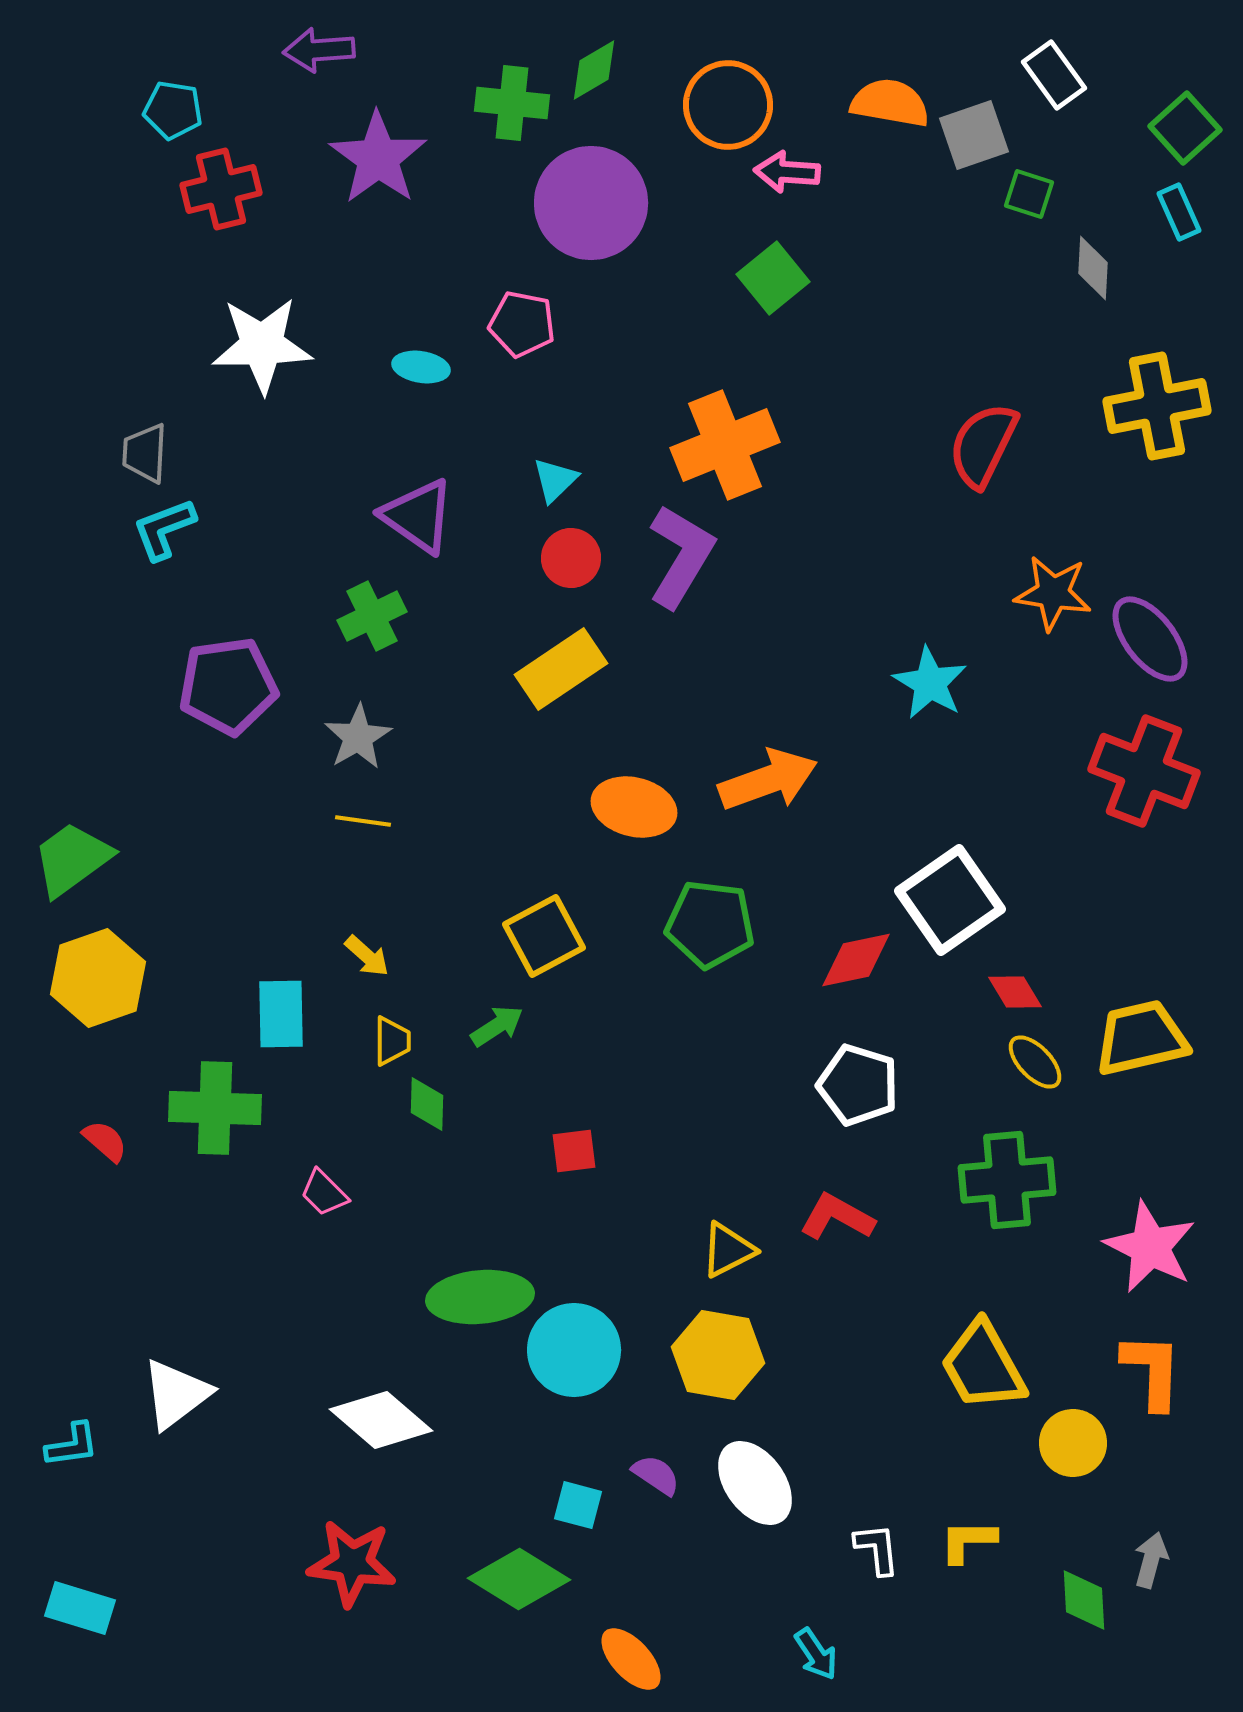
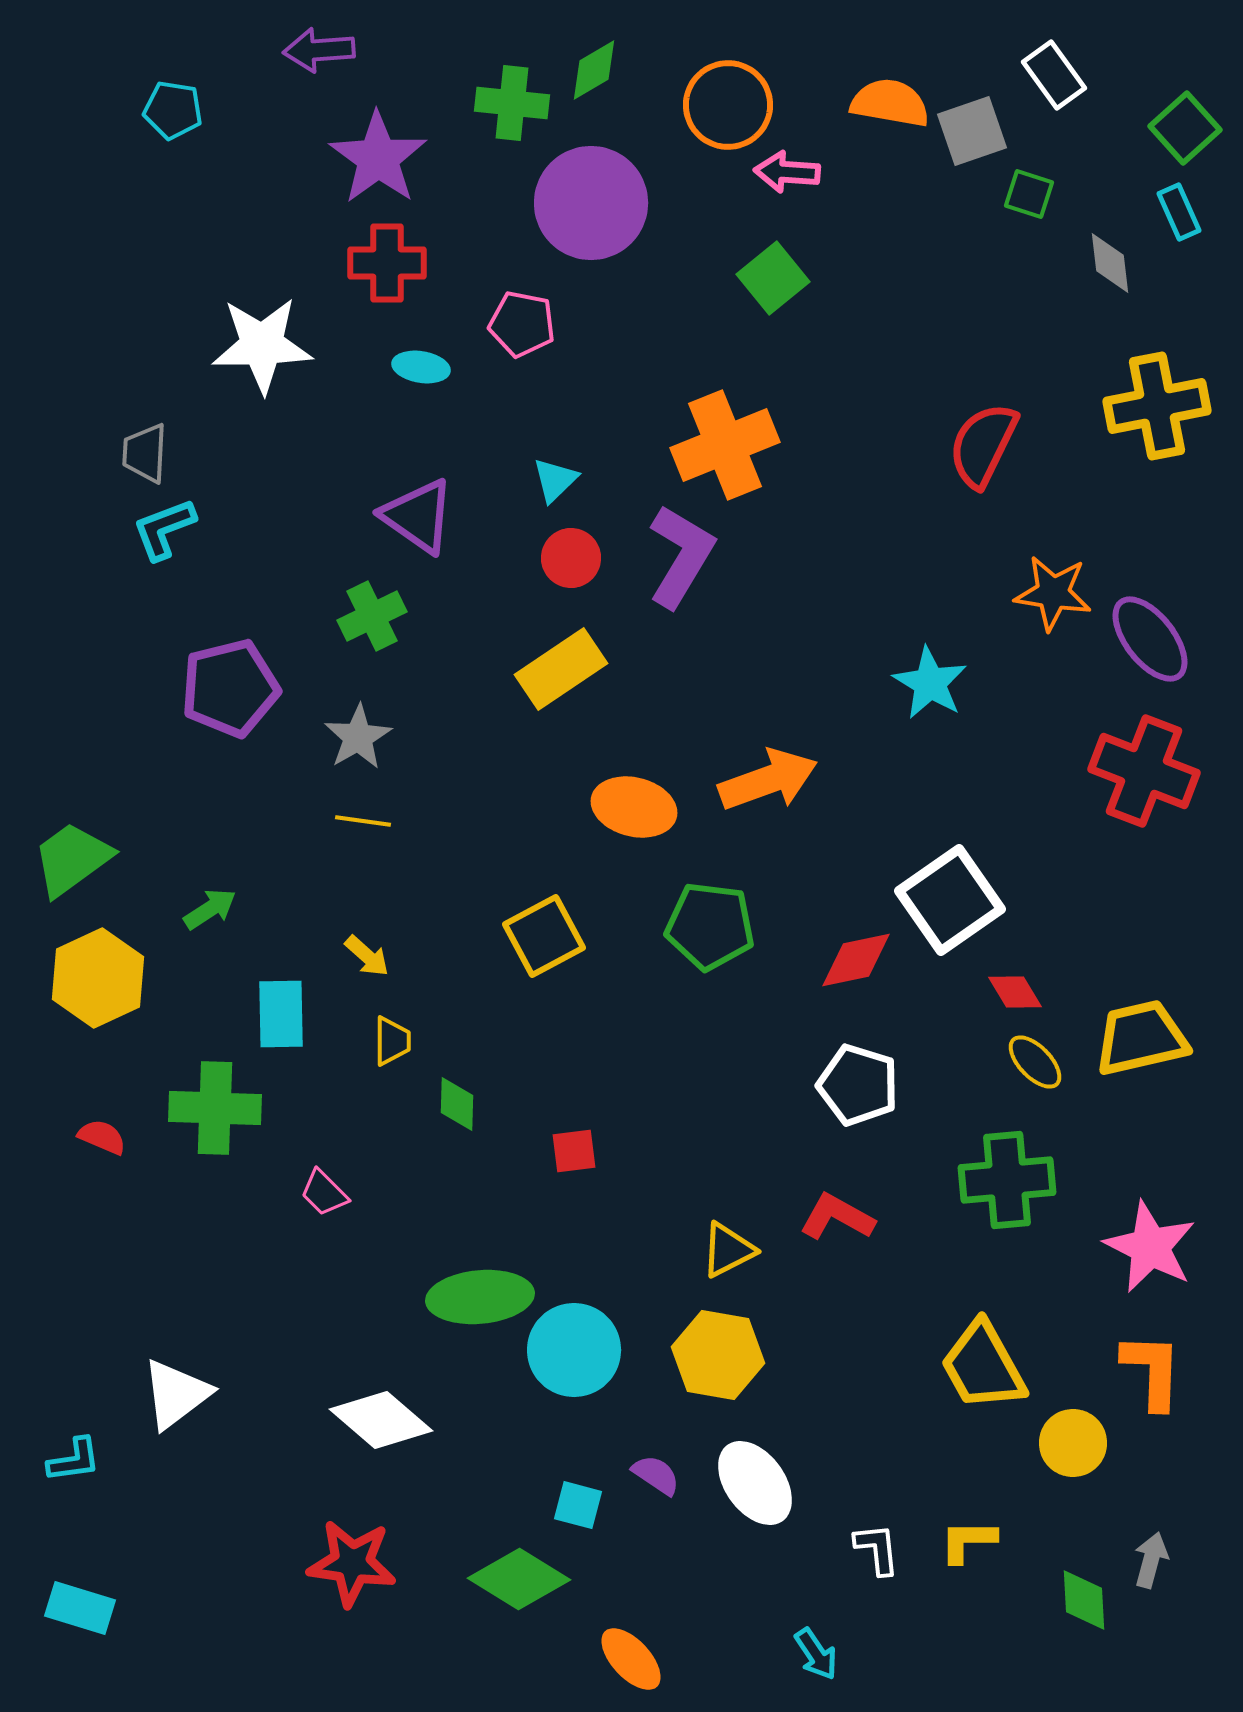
gray square at (974, 135): moved 2 px left, 4 px up
red cross at (221, 189): moved 166 px right, 74 px down; rotated 14 degrees clockwise
gray diamond at (1093, 268): moved 17 px right, 5 px up; rotated 10 degrees counterclockwise
purple pentagon at (228, 686): moved 2 px right, 2 px down; rotated 6 degrees counterclockwise
green pentagon at (710, 924): moved 2 px down
yellow hexagon at (98, 978): rotated 6 degrees counterclockwise
green arrow at (497, 1026): moved 287 px left, 117 px up
green diamond at (427, 1104): moved 30 px right
red semicircle at (105, 1141): moved 3 px left, 4 px up; rotated 18 degrees counterclockwise
cyan L-shape at (72, 1445): moved 2 px right, 15 px down
